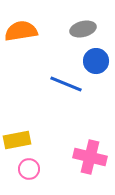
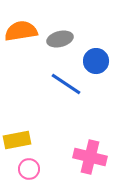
gray ellipse: moved 23 px left, 10 px down
blue line: rotated 12 degrees clockwise
